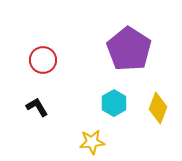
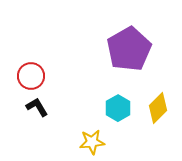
purple pentagon: rotated 9 degrees clockwise
red circle: moved 12 px left, 16 px down
cyan hexagon: moved 4 px right, 5 px down
yellow diamond: rotated 24 degrees clockwise
